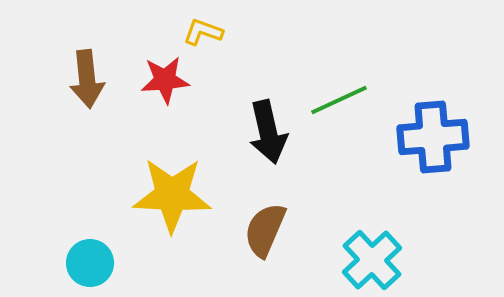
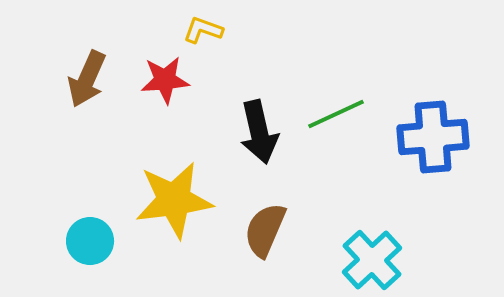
yellow L-shape: moved 2 px up
brown arrow: rotated 30 degrees clockwise
green line: moved 3 px left, 14 px down
black arrow: moved 9 px left
yellow star: moved 2 px right, 5 px down; rotated 10 degrees counterclockwise
cyan circle: moved 22 px up
